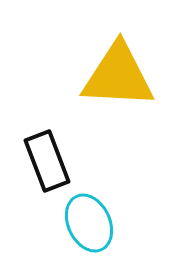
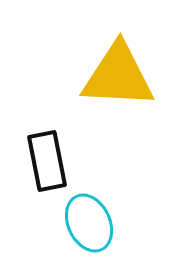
black rectangle: rotated 10 degrees clockwise
